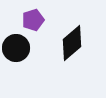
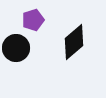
black diamond: moved 2 px right, 1 px up
